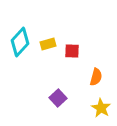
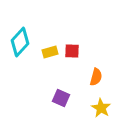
yellow rectangle: moved 2 px right, 8 px down
purple square: moved 3 px right; rotated 24 degrees counterclockwise
